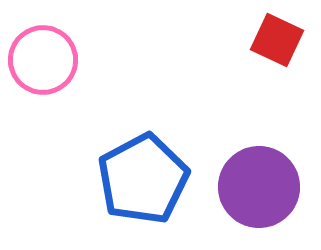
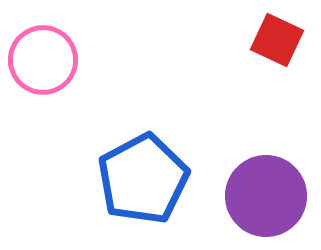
purple circle: moved 7 px right, 9 px down
